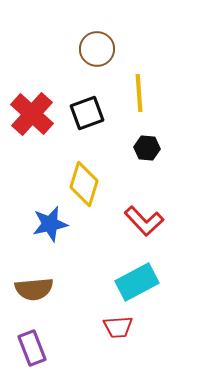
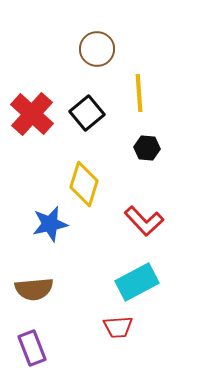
black square: rotated 20 degrees counterclockwise
